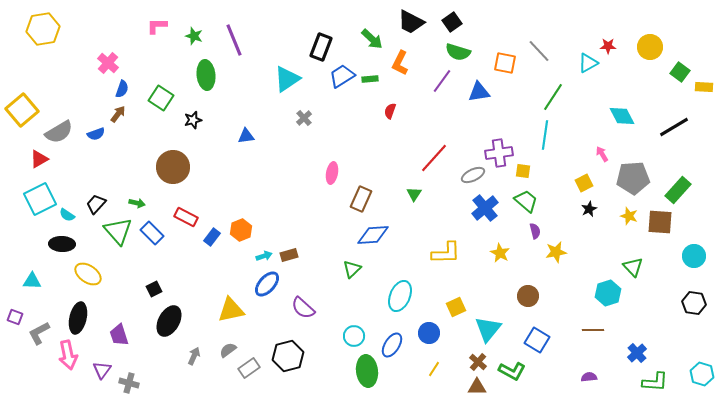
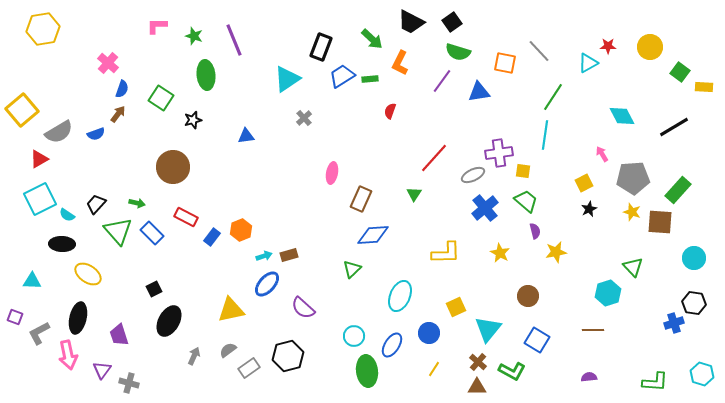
yellow star at (629, 216): moved 3 px right, 4 px up
cyan circle at (694, 256): moved 2 px down
blue cross at (637, 353): moved 37 px right, 30 px up; rotated 24 degrees clockwise
